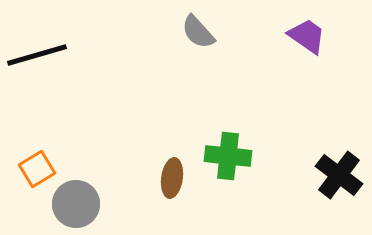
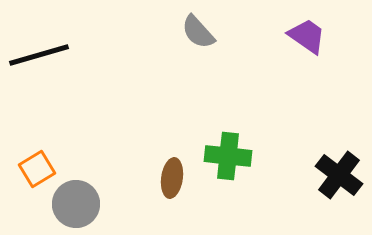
black line: moved 2 px right
